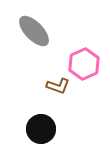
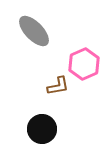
brown L-shape: rotated 30 degrees counterclockwise
black circle: moved 1 px right
